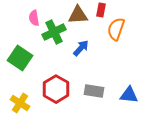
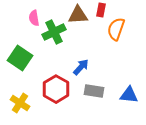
blue arrow: moved 19 px down
